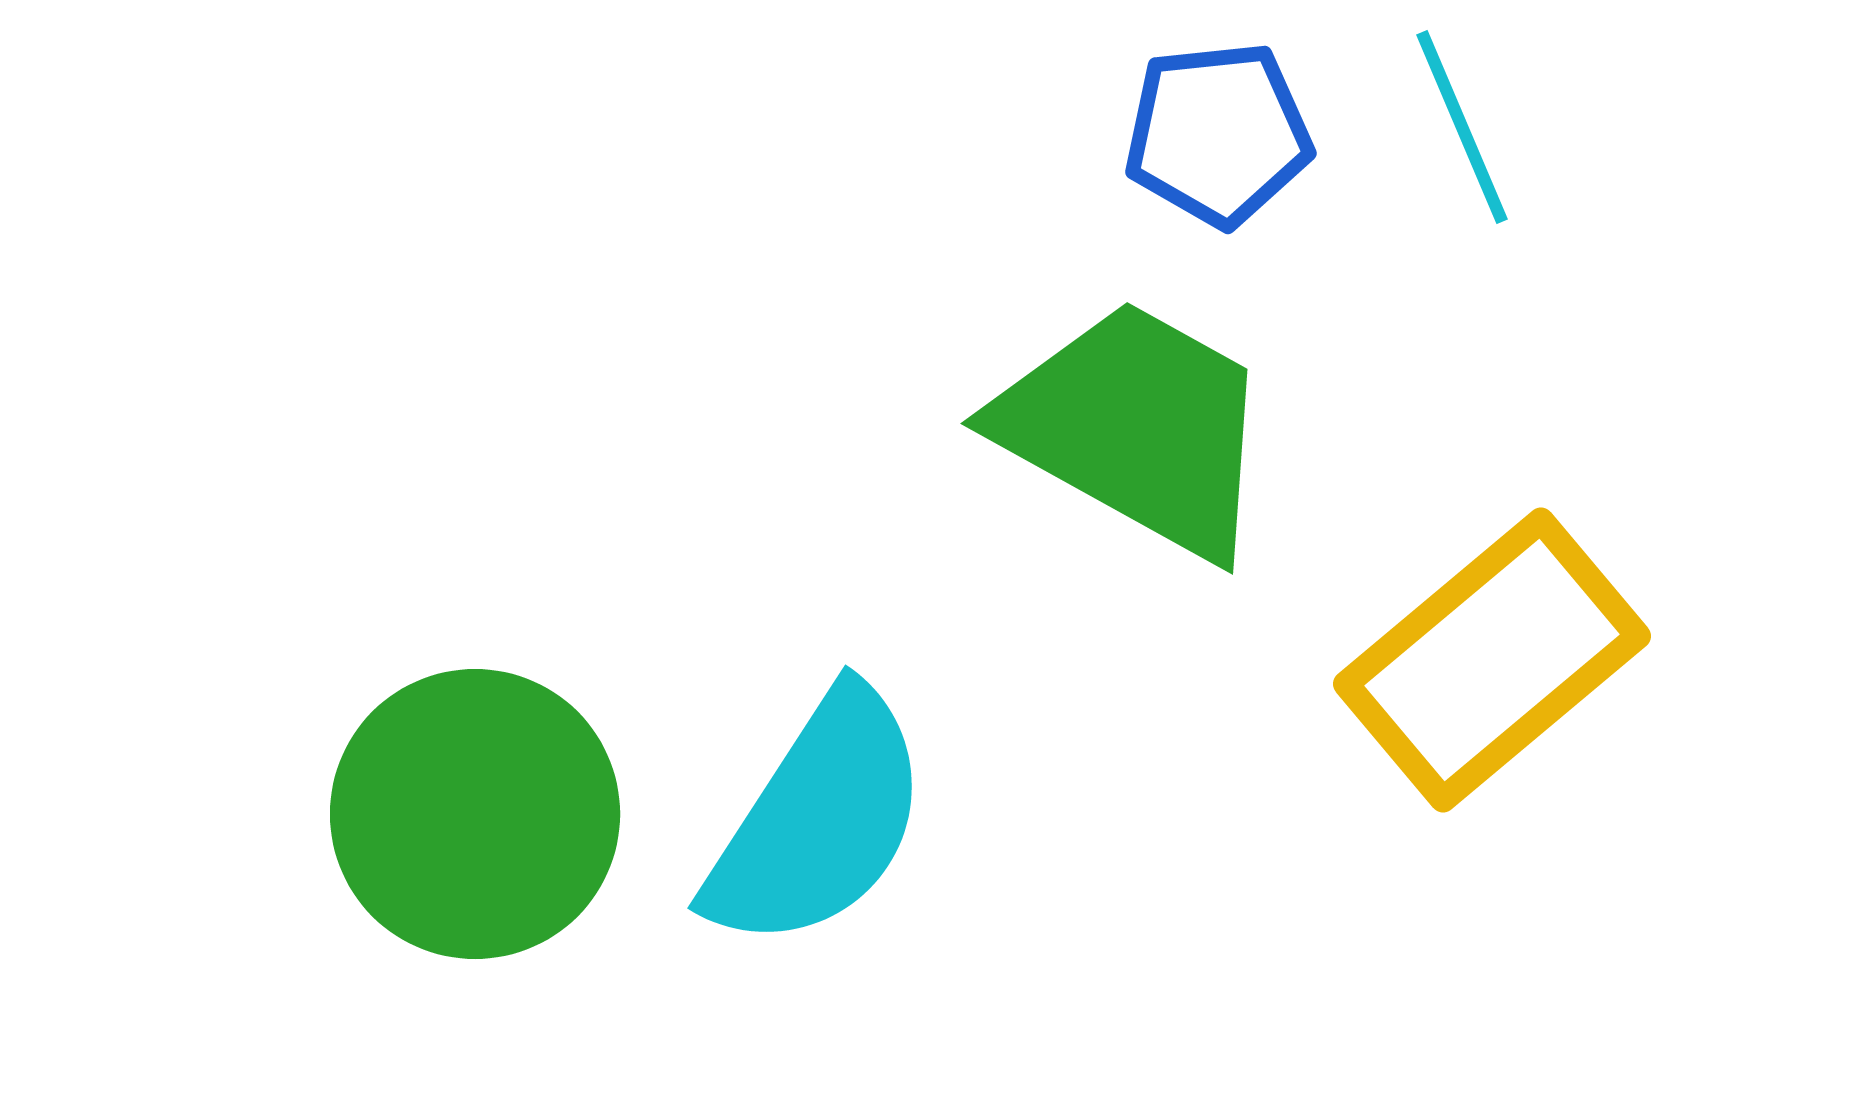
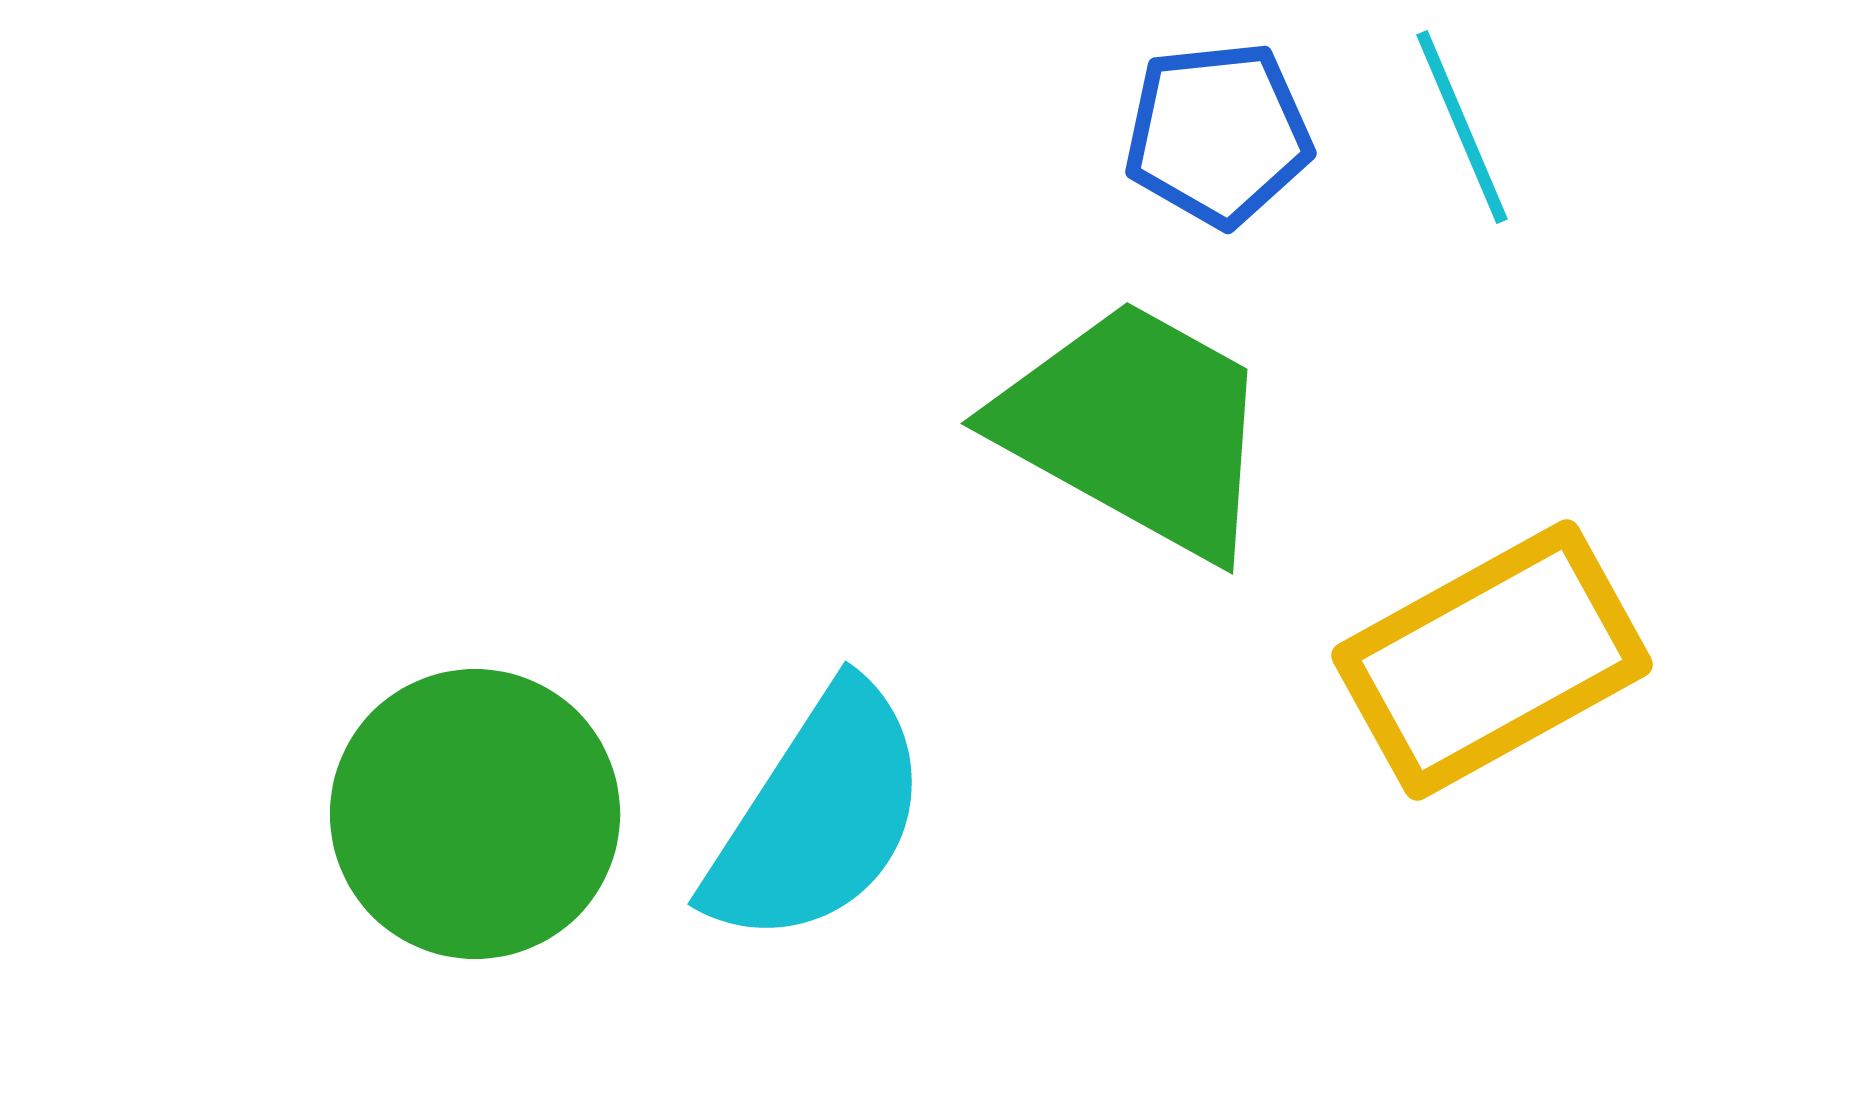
yellow rectangle: rotated 11 degrees clockwise
cyan semicircle: moved 4 px up
